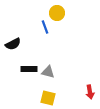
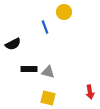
yellow circle: moved 7 px right, 1 px up
